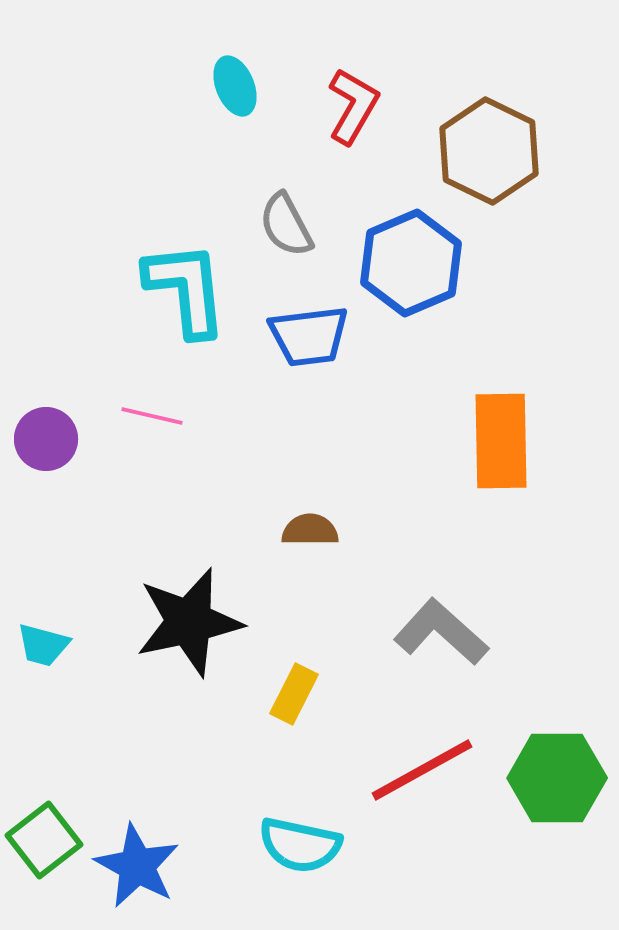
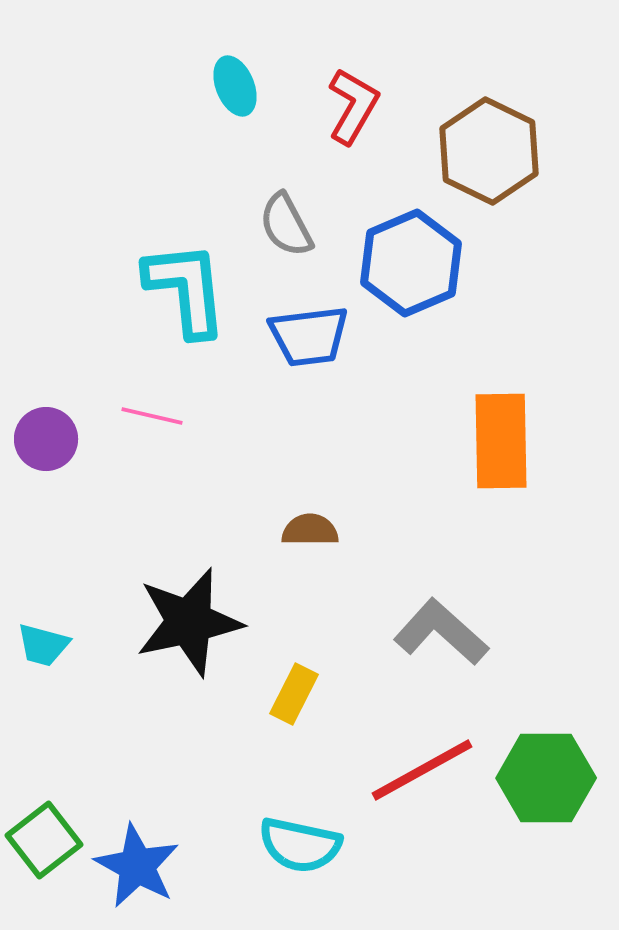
green hexagon: moved 11 px left
